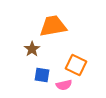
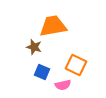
brown star: moved 2 px right, 2 px up; rotated 21 degrees counterclockwise
blue square: moved 3 px up; rotated 14 degrees clockwise
pink semicircle: moved 1 px left
